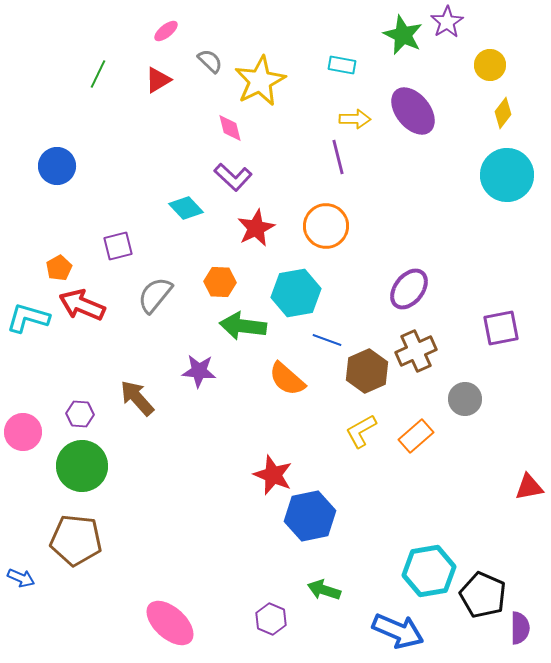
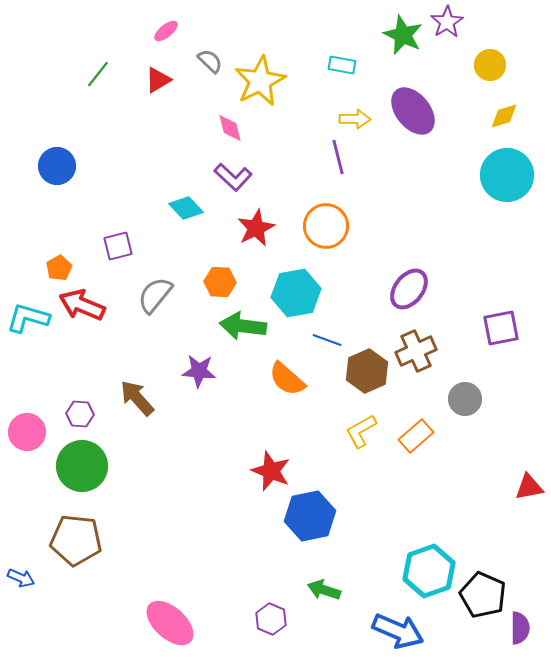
green line at (98, 74): rotated 12 degrees clockwise
yellow diamond at (503, 113): moved 1 px right, 3 px down; rotated 36 degrees clockwise
pink circle at (23, 432): moved 4 px right
red star at (273, 475): moved 2 px left, 4 px up
cyan hexagon at (429, 571): rotated 9 degrees counterclockwise
